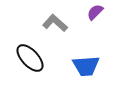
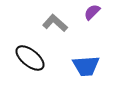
purple semicircle: moved 3 px left
black ellipse: rotated 8 degrees counterclockwise
